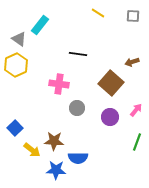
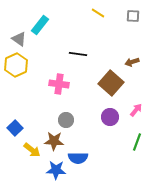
gray circle: moved 11 px left, 12 px down
